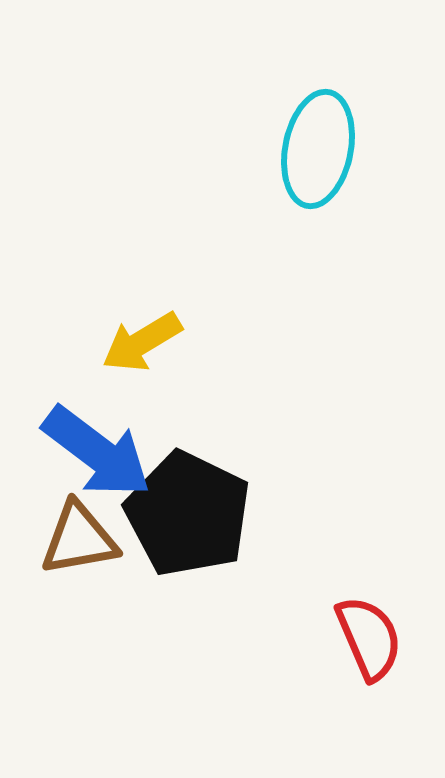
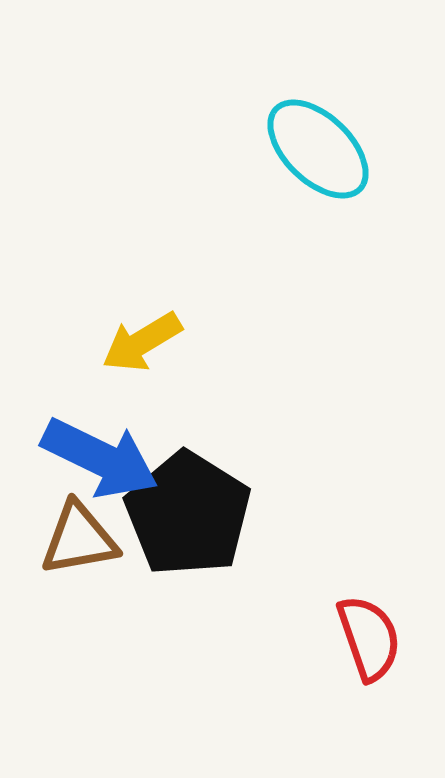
cyan ellipse: rotated 57 degrees counterclockwise
blue arrow: moved 3 px right, 6 px down; rotated 11 degrees counterclockwise
black pentagon: rotated 6 degrees clockwise
red semicircle: rotated 4 degrees clockwise
